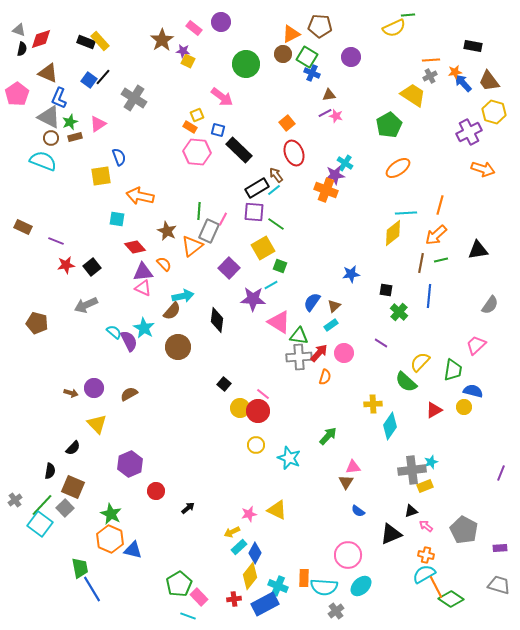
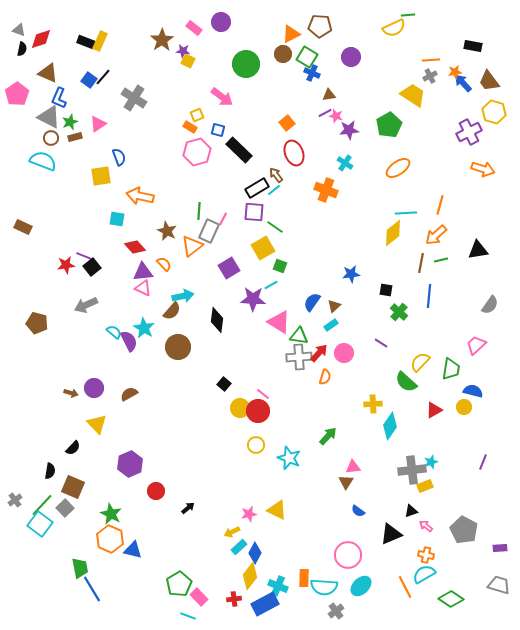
yellow rectangle at (100, 41): rotated 66 degrees clockwise
pink hexagon at (197, 152): rotated 20 degrees counterclockwise
purple star at (335, 175): moved 14 px right, 45 px up
green line at (276, 224): moved 1 px left, 3 px down
purple line at (56, 241): moved 28 px right, 15 px down
purple square at (229, 268): rotated 15 degrees clockwise
green trapezoid at (453, 370): moved 2 px left, 1 px up
purple line at (501, 473): moved 18 px left, 11 px up
orange line at (436, 587): moved 31 px left
